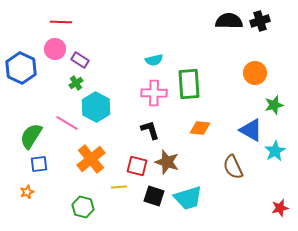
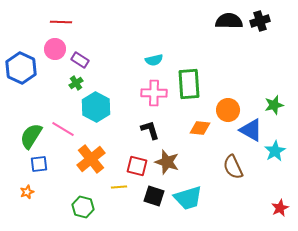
orange circle: moved 27 px left, 37 px down
pink line: moved 4 px left, 6 px down
red star: rotated 12 degrees counterclockwise
